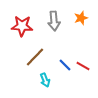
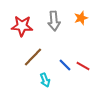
brown line: moved 2 px left
